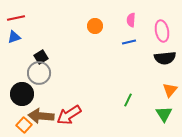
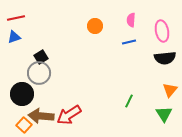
green line: moved 1 px right, 1 px down
